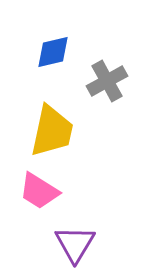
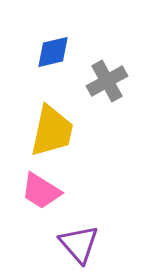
pink trapezoid: moved 2 px right
purple triangle: moved 4 px right; rotated 12 degrees counterclockwise
